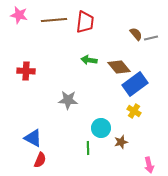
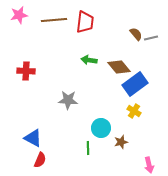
pink star: rotated 24 degrees counterclockwise
